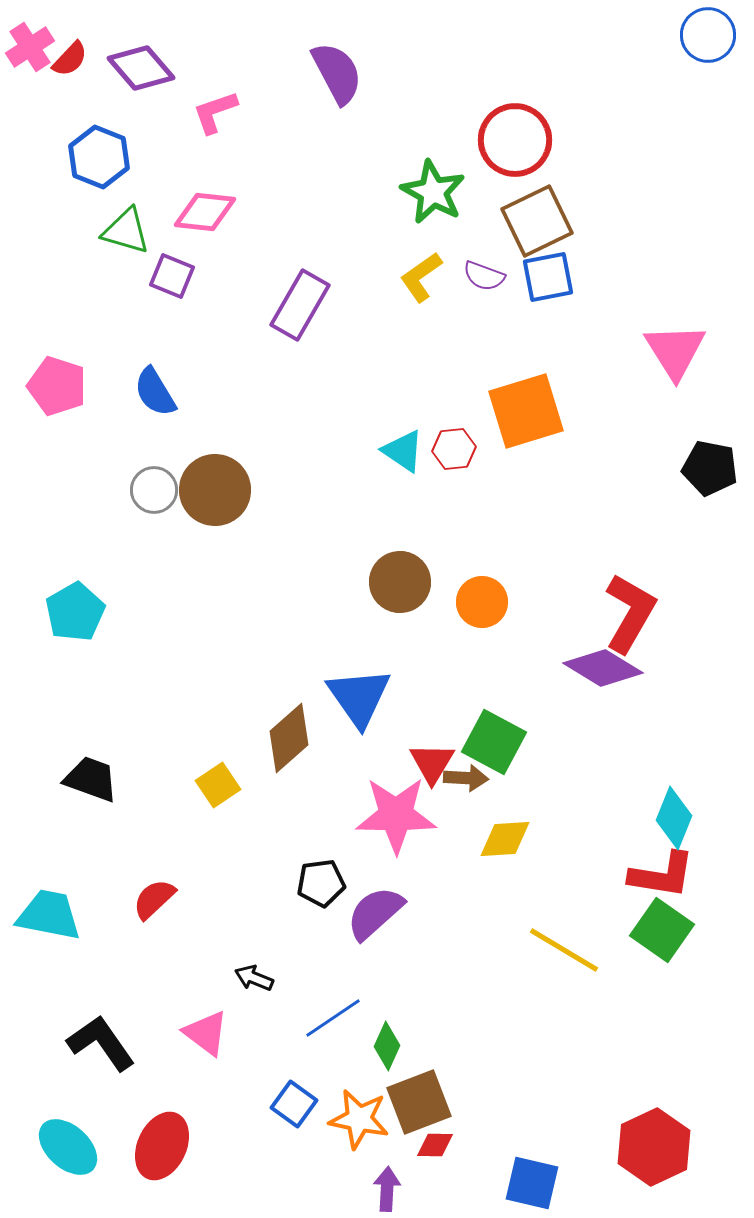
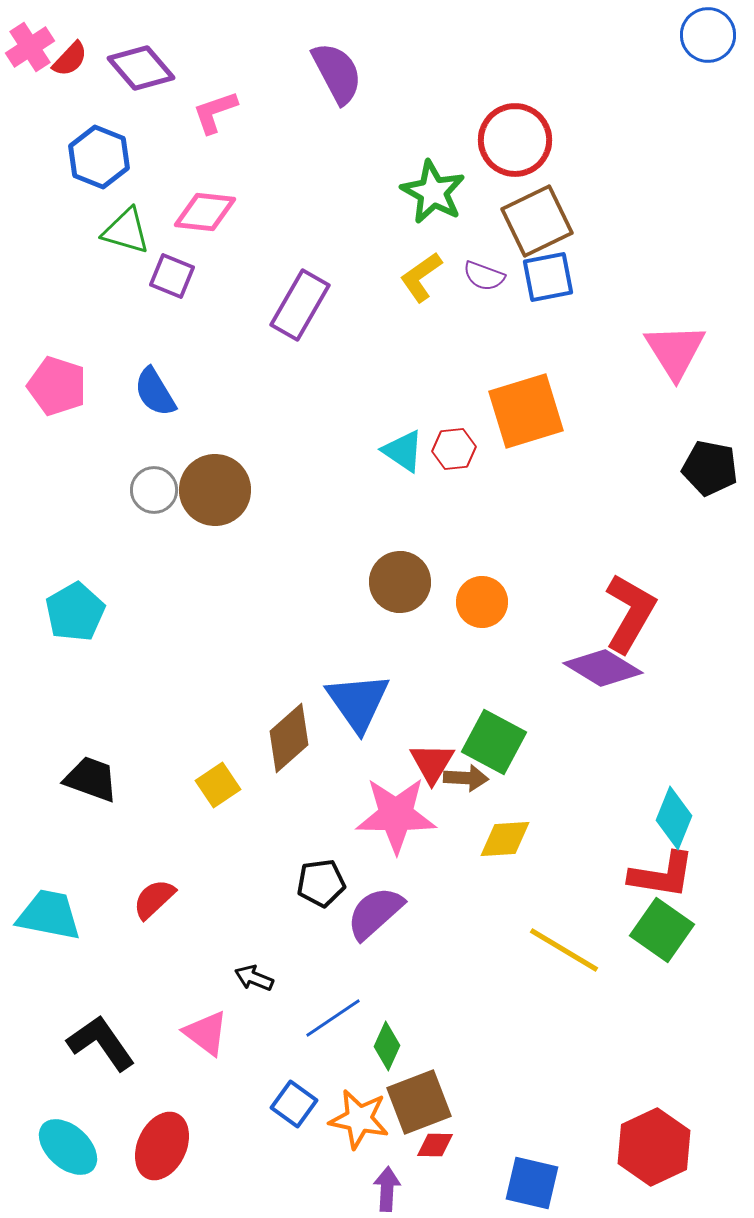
blue triangle at (359, 697): moved 1 px left, 5 px down
